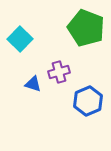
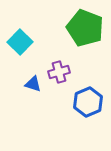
green pentagon: moved 1 px left
cyan square: moved 3 px down
blue hexagon: moved 1 px down
